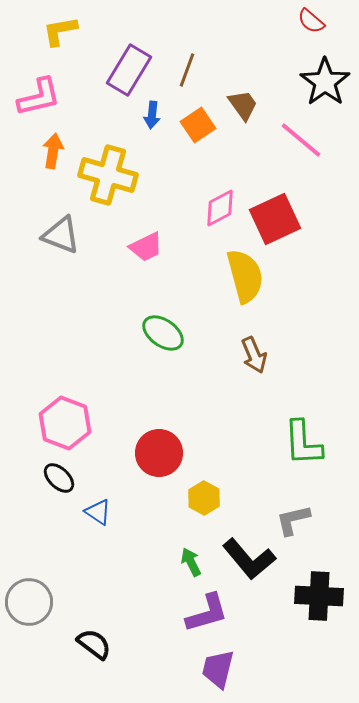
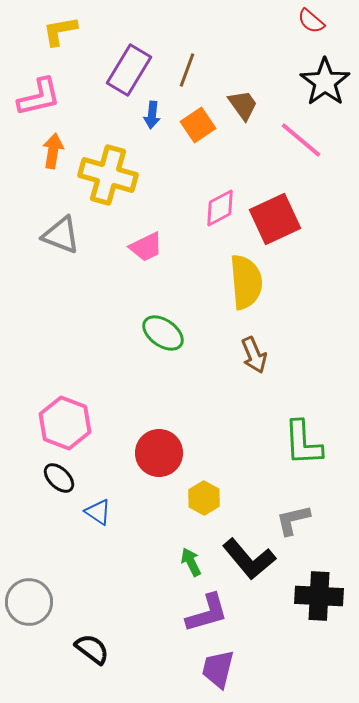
yellow semicircle: moved 1 px right, 6 px down; rotated 10 degrees clockwise
black semicircle: moved 2 px left, 5 px down
